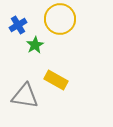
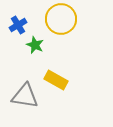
yellow circle: moved 1 px right
green star: rotated 18 degrees counterclockwise
